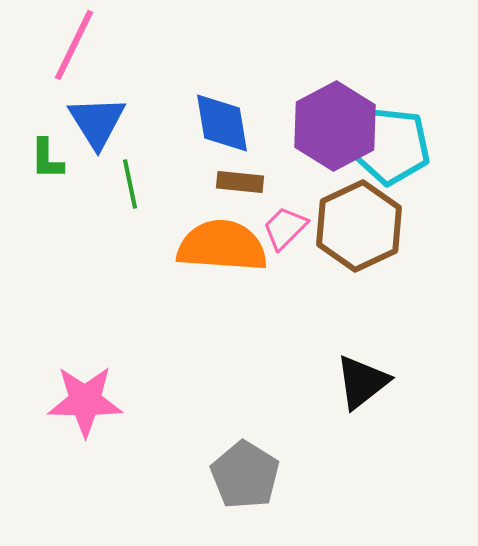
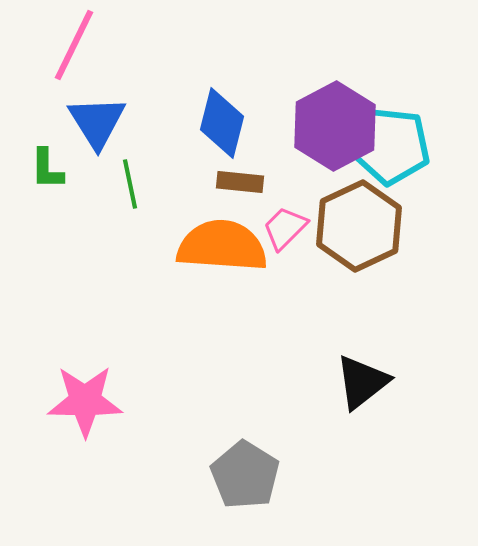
blue diamond: rotated 24 degrees clockwise
green L-shape: moved 10 px down
